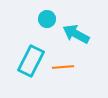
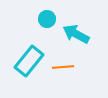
cyan rectangle: moved 2 px left; rotated 12 degrees clockwise
